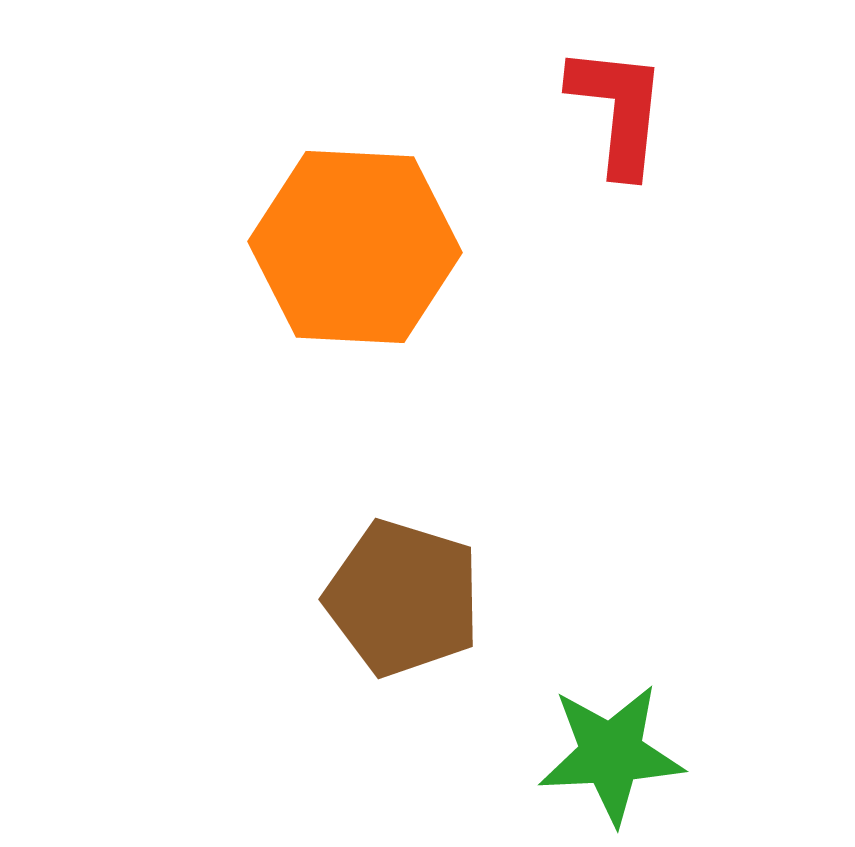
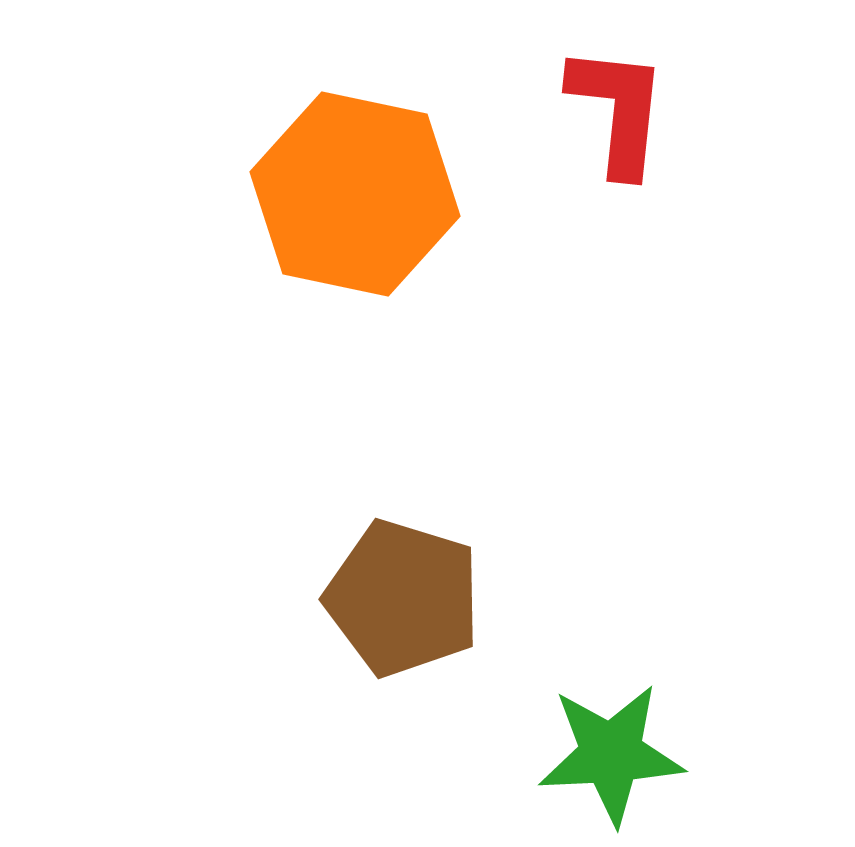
orange hexagon: moved 53 px up; rotated 9 degrees clockwise
